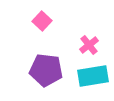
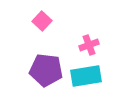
pink cross: rotated 18 degrees clockwise
cyan rectangle: moved 7 px left
